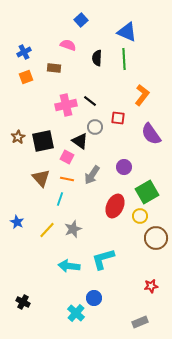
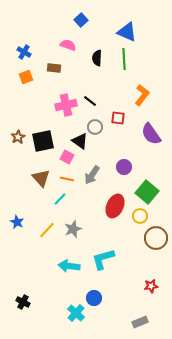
blue cross: rotated 32 degrees counterclockwise
green square: rotated 20 degrees counterclockwise
cyan line: rotated 24 degrees clockwise
